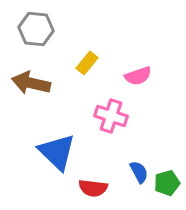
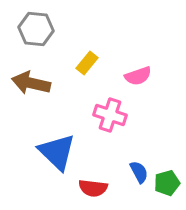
pink cross: moved 1 px left, 1 px up
